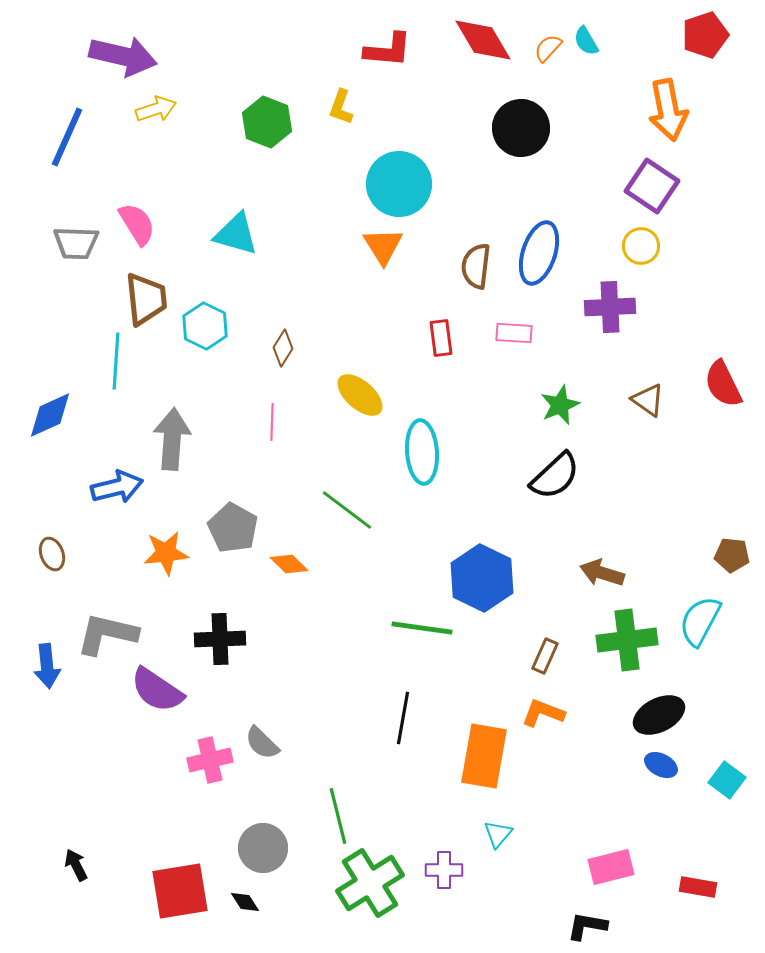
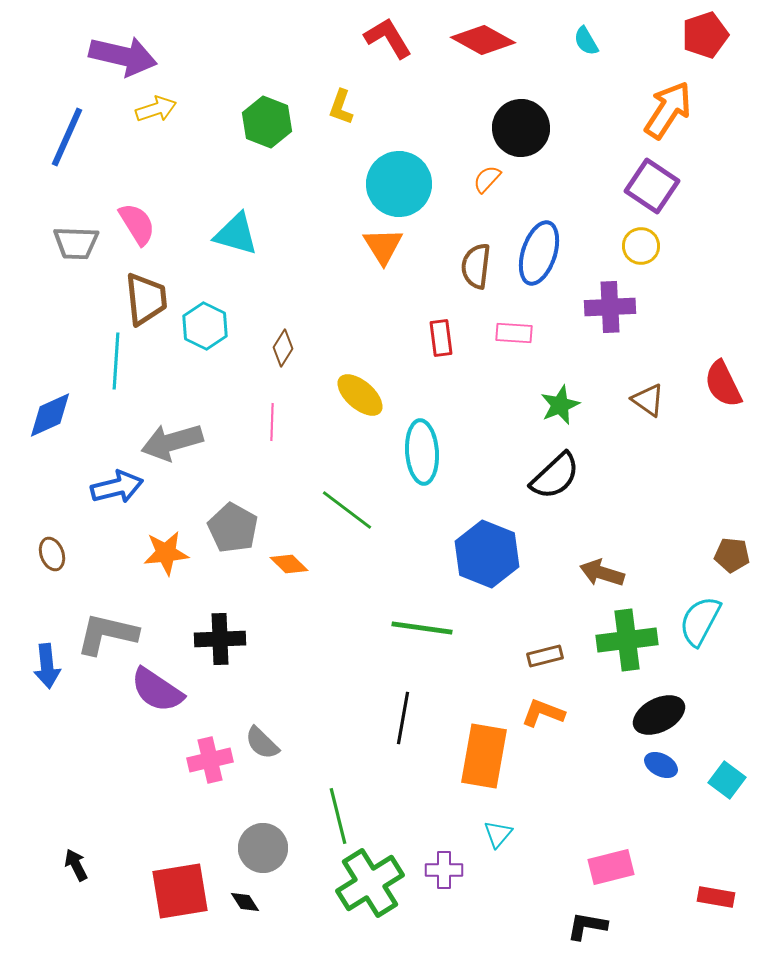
red diamond at (483, 40): rotated 30 degrees counterclockwise
orange semicircle at (548, 48): moved 61 px left, 131 px down
red L-shape at (388, 50): moved 12 px up; rotated 126 degrees counterclockwise
orange arrow at (668, 110): rotated 136 degrees counterclockwise
gray arrow at (172, 439): moved 3 px down; rotated 110 degrees counterclockwise
blue hexagon at (482, 578): moved 5 px right, 24 px up; rotated 4 degrees counterclockwise
brown rectangle at (545, 656): rotated 52 degrees clockwise
red rectangle at (698, 887): moved 18 px right, 10 px down
